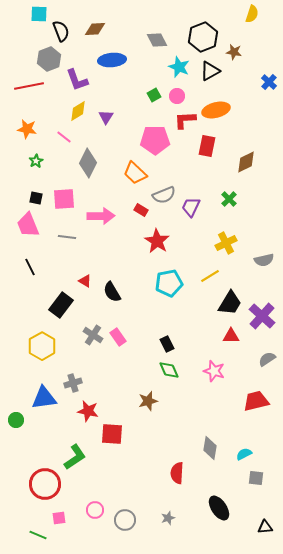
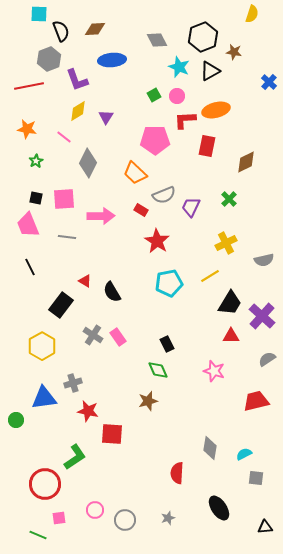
green diamond at (169, 370): moved 11 px left
